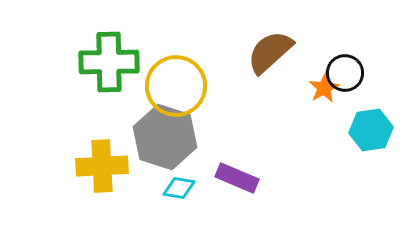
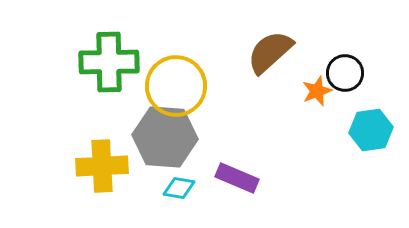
orange star: moved 7 px left, 3 px down; rotated 8 degrees clockwise
gray hexagon: rotated 14 degrees counterclockwise
